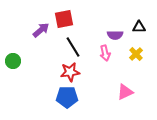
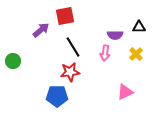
red square: moved 1 px right, 3 px up
pink arrow: rotated 21 degrees clockwise
blue pentagon: moved 10 px left, 1 px up
